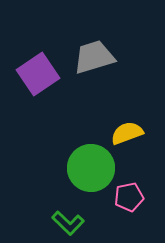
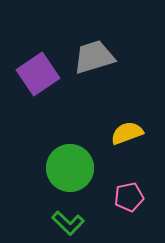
green circle: moved 21 px left
